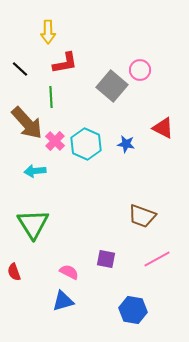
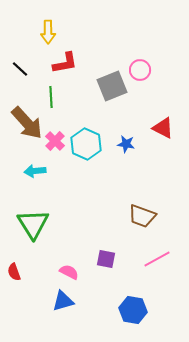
gray square: rotated 28 degrees clockwise
